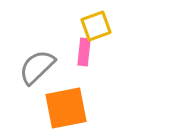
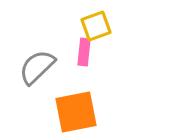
orange square: moved 10 px right, 4 px down
